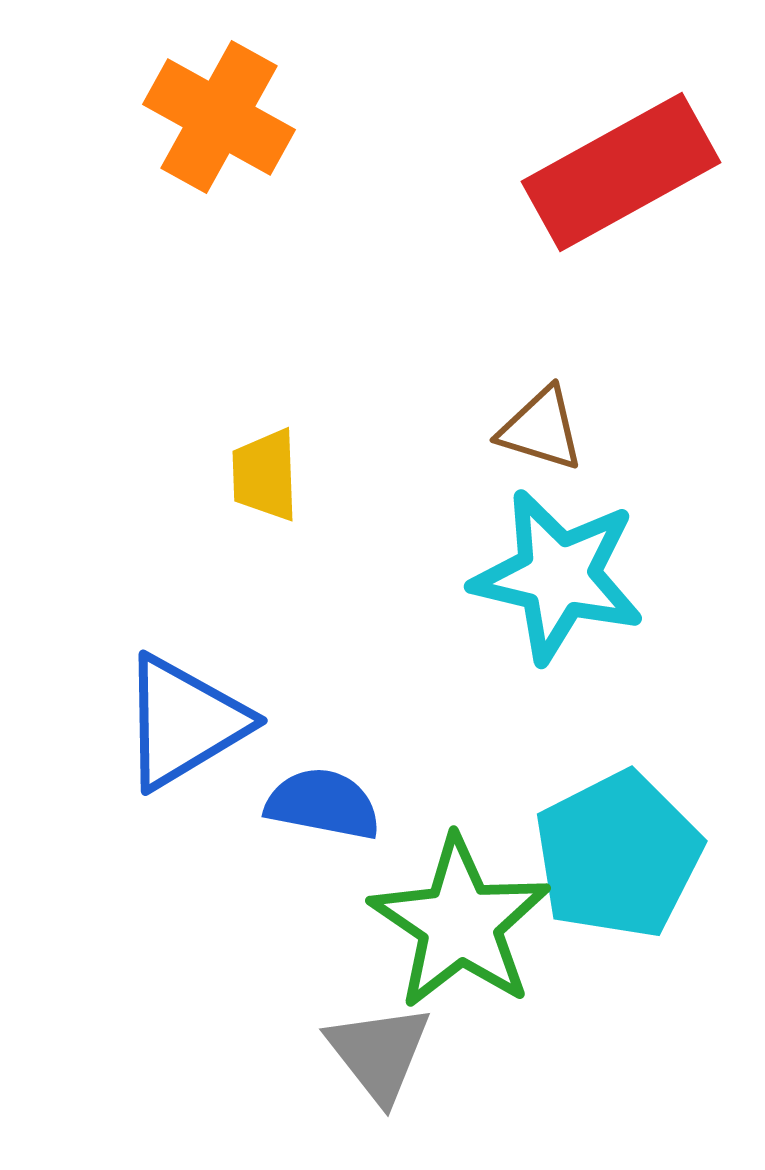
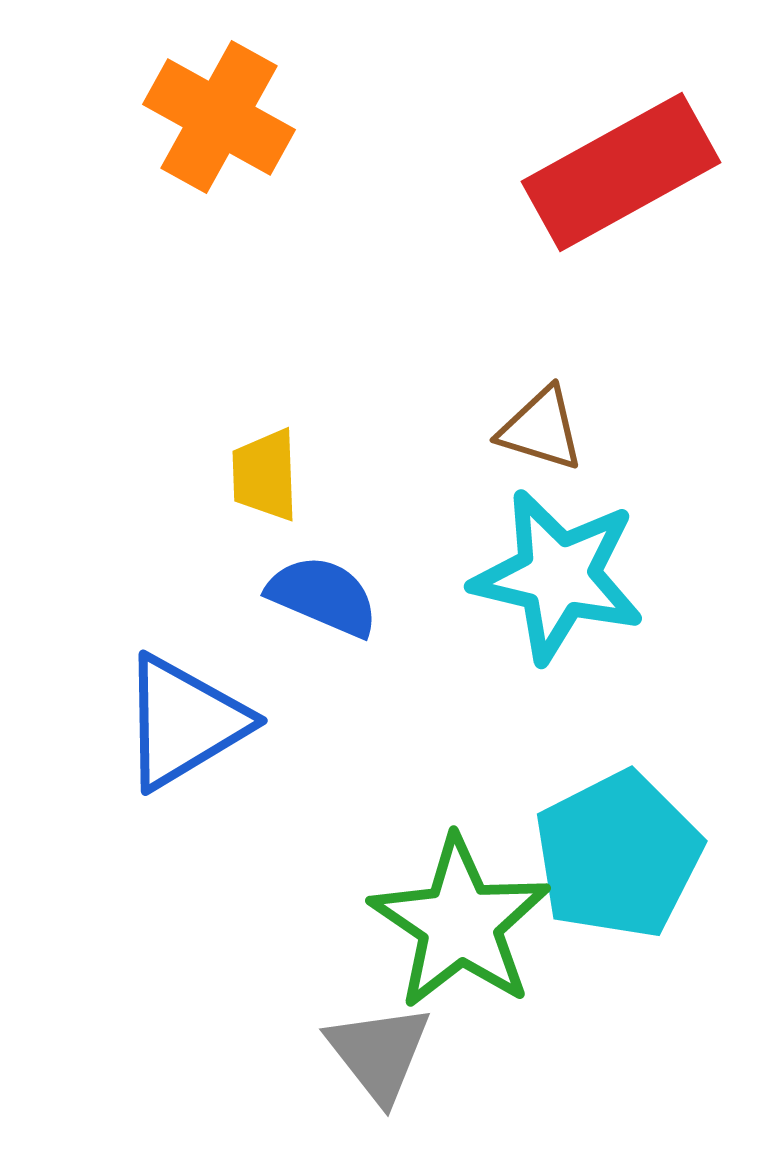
blue semicircle: moved 208 px up; rotated 12 degrees clockwise
